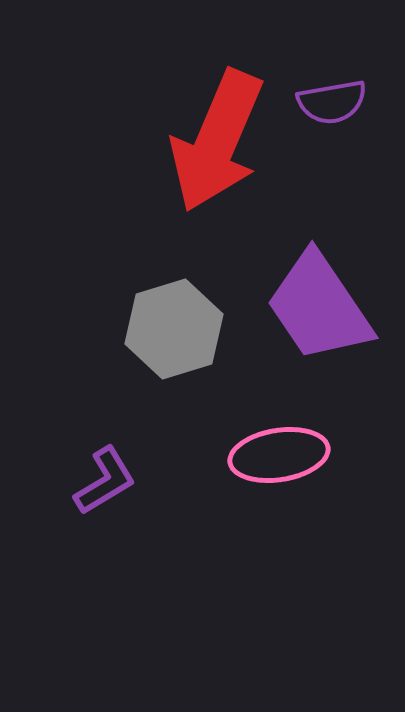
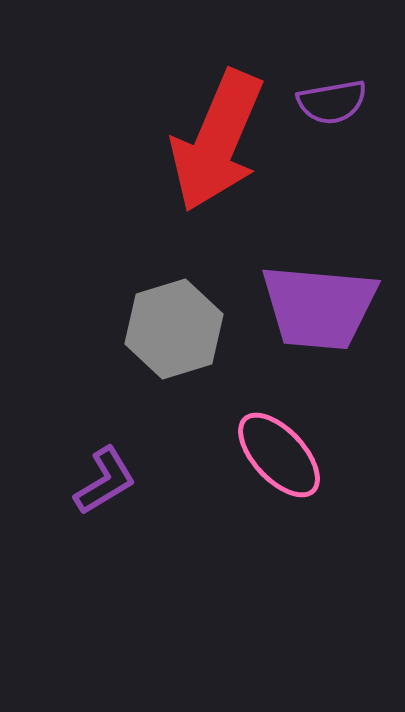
purple trapezoid: rotated 51 degrees counterclockwise
pink ellipse: rotated 56 degrees clockwise
